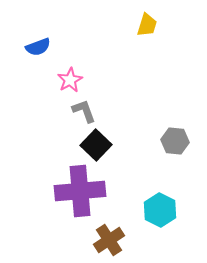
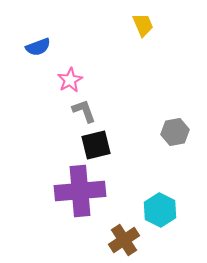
yellow trapezoid: moved 4 px left; rotated 40 degrees counterclockwise
gray hexagon: moved 9 px up; rotated 16 degrees counterclockwise
black square: rotated 32 degrees clockwise
brown cross: moved 15 px right
